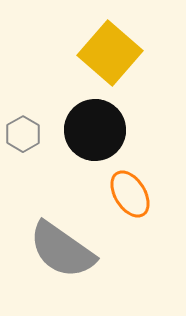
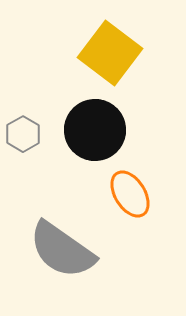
yellow square: rotated 4 degrees counterclockwise
